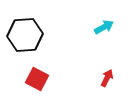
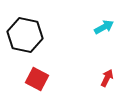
black hexagon: rotated 16 degrees clockwise
